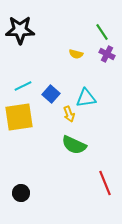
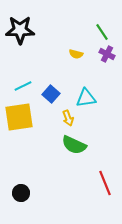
yellow arrow: moved 1 px left, 4 px down
